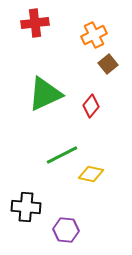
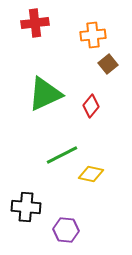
orange cross: moved 1 px left; rotated 20 degrees clockwise
